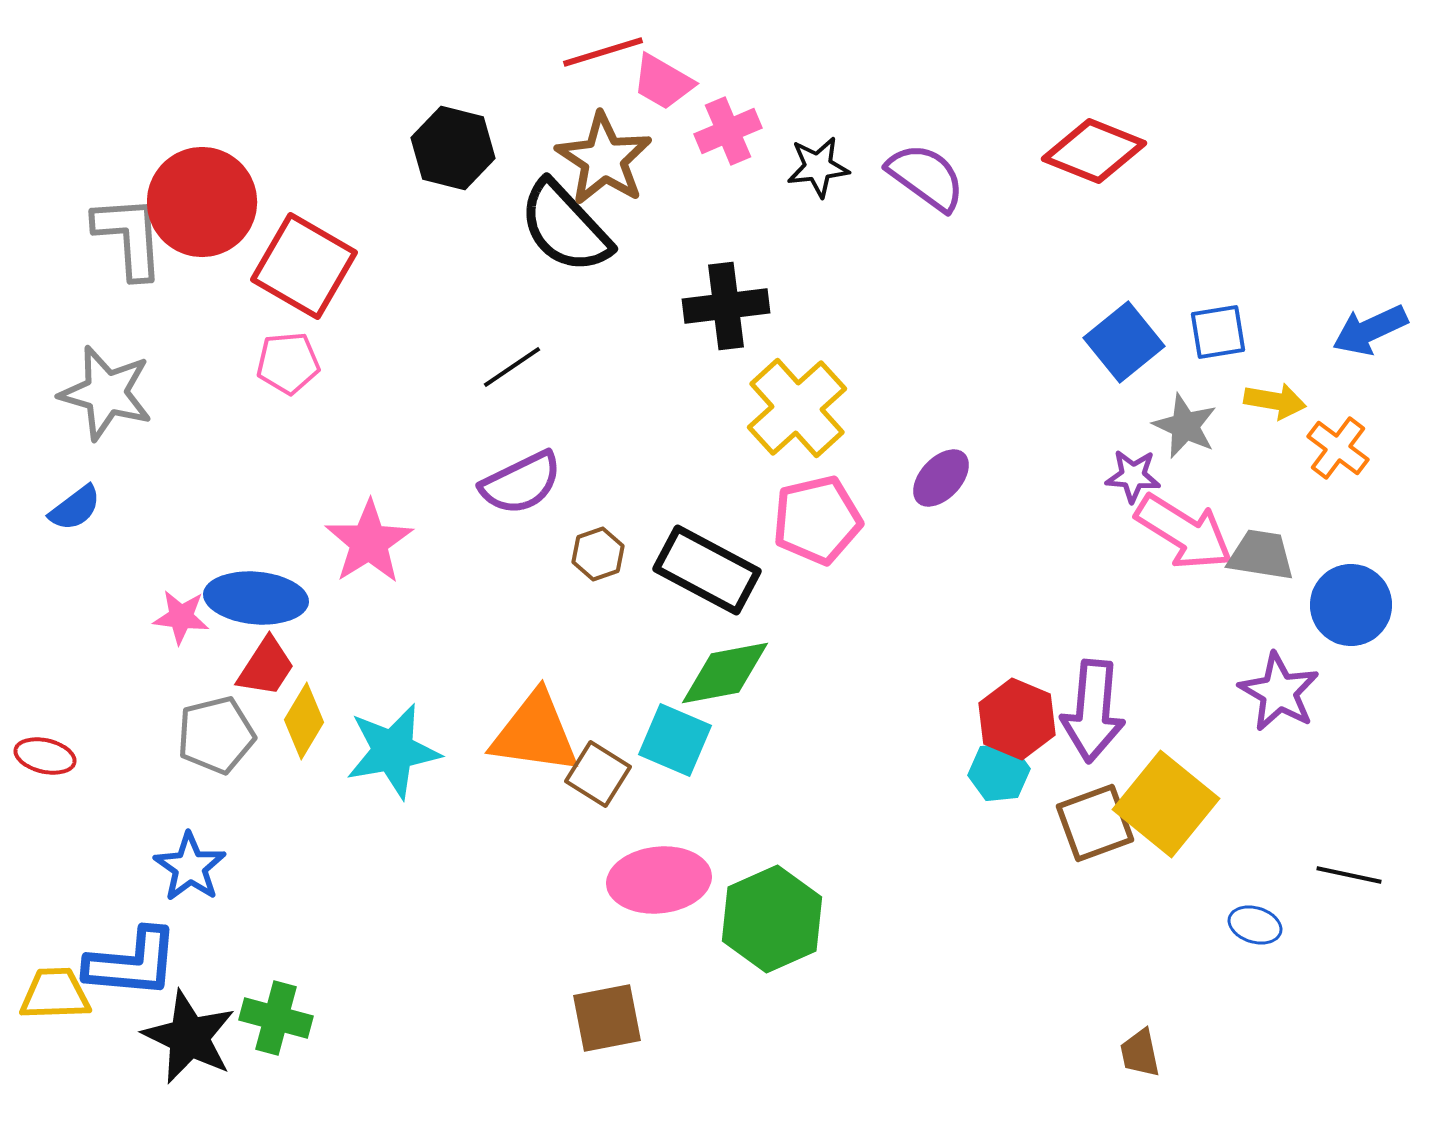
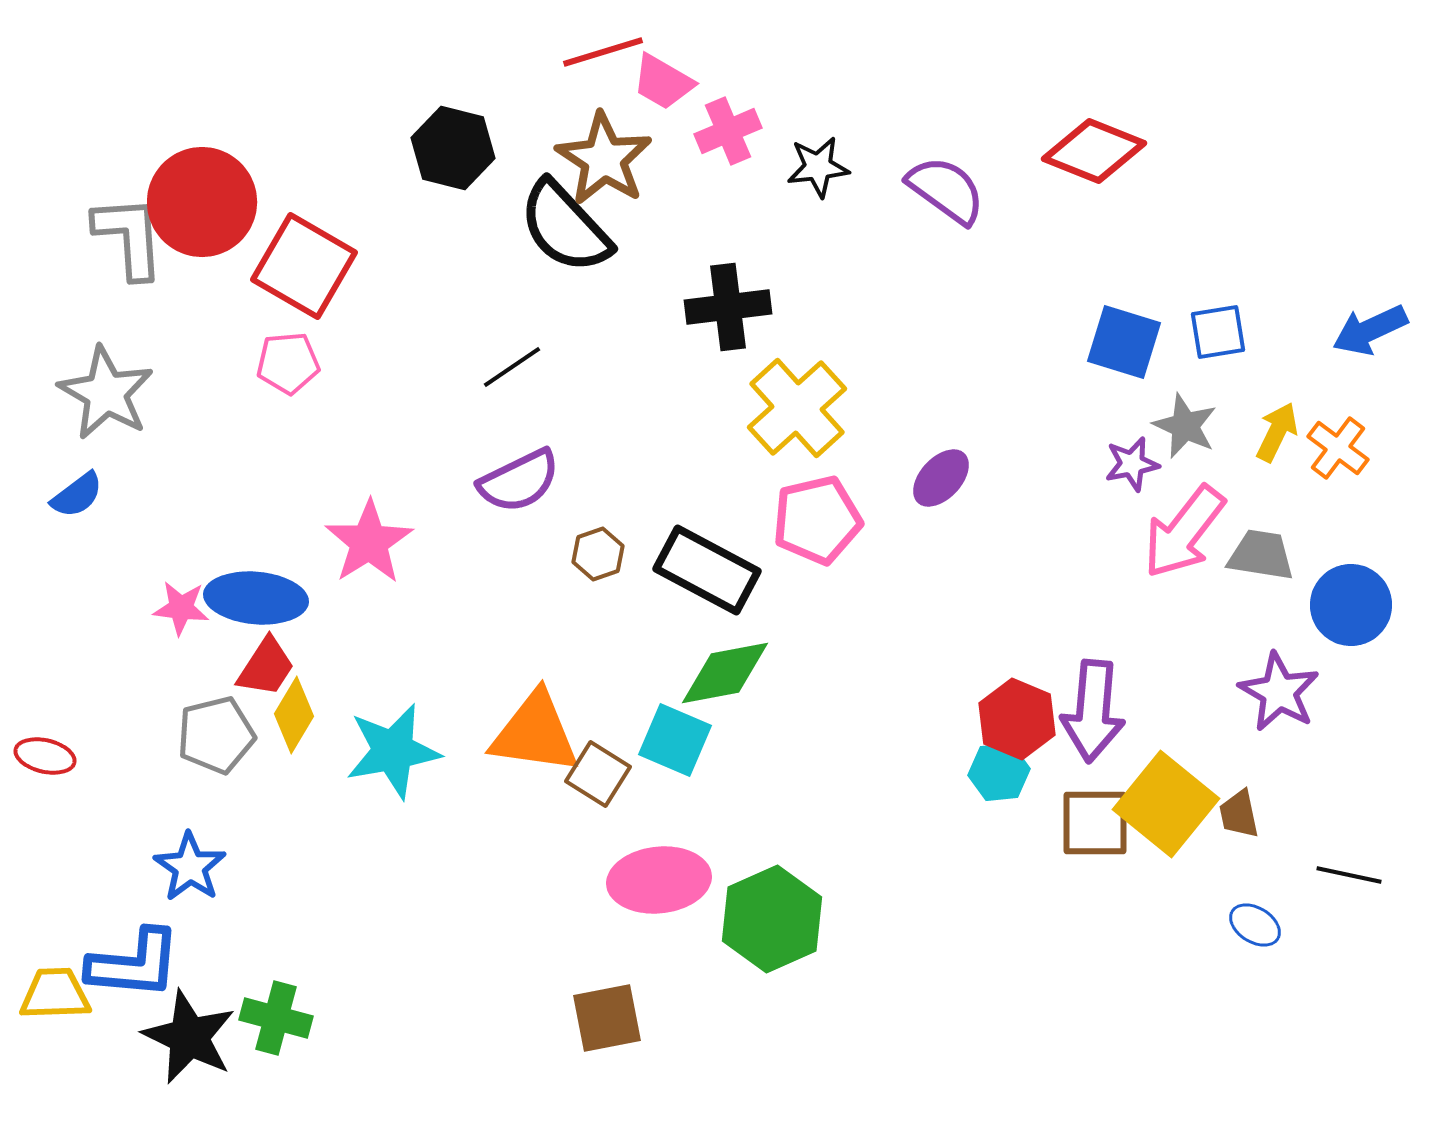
purple semicircle at (926, 177): moved 20 px right, 13 px down
black cross at (726, 306): moved 2 px right, 1 px down
blue square at (1124, 342): rotated 34 degrees counterclockwise
gray star at (106, 393): rotated 14 degrees clockwise
yellow arrow at (1275, 401): moved 2 px right, 31 px down; rotated 74 degrees counterclockwise
purple star at (1133, 476): moved 1 px left, 12 px up; rotated 16 degrees counterclockwise
purple semicircle at (521, 483): moved 2 px left, 2 px up
blue semicircle at (75, 508): moved 2 px right, 13 px up
pink arrow at (1184, 532): rotated 96 degrees clockwise
pink star at (181, 617): moved 9 px up
yellow diamond at (304, 721): moved 10 px left, 6 px up
brown square at (1095, 823): rotated 20 degrees clockwise
blue ellipse at (1255, 925): rotated 15 degrees clockwise
blue L-shape at (132, 963): moved 2 px right, 1 px down
brown trapezoid at (1140, 1053): moved 99 px right, 239 px up
